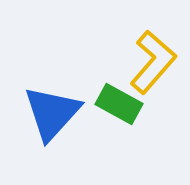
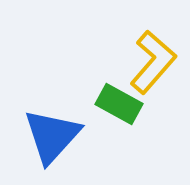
blue triangle: moved 23 px down
